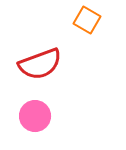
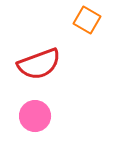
red semicircle: moved 1 px left
